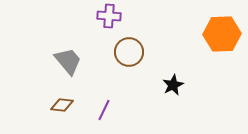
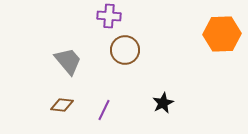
brown circle: moved 4 px left, 2 px up
black star: moved 10 px left, 18 px down
